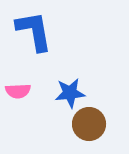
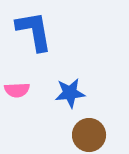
pink semicircle: moved 1 px left, 1 px up
brown circle: moved 11 px down
